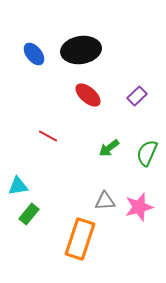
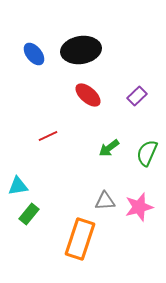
red line: rotated 54 degrees counterclockwise
